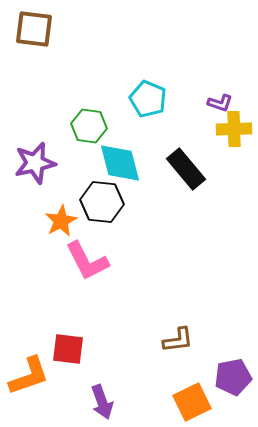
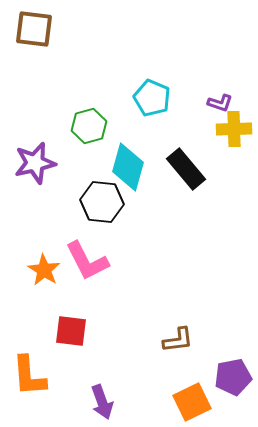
cyan pentagon: moved 4 px right, 1 px up
green hexagon: rotated 24 degrees counterclockwise
cyan diamond: moved 8 px right, 4 px down; rotated 30 degrees clockwise
orange star: moved 17 px left, 49 px down; rotated 12 degrees counterclockwise
red square: moved 3 px right, 18 px up
orange L-shape: rotated 105 degrees clockwise
